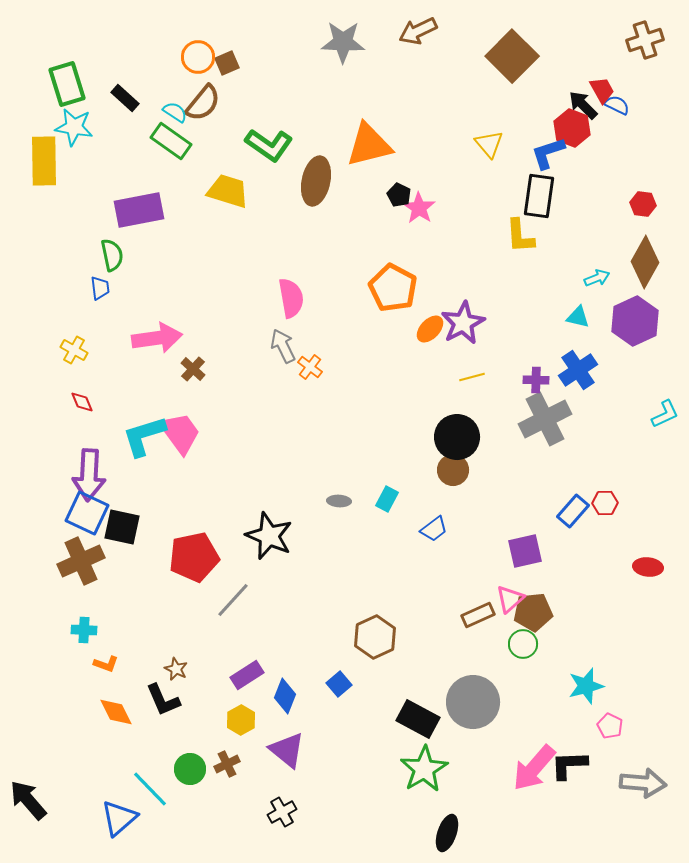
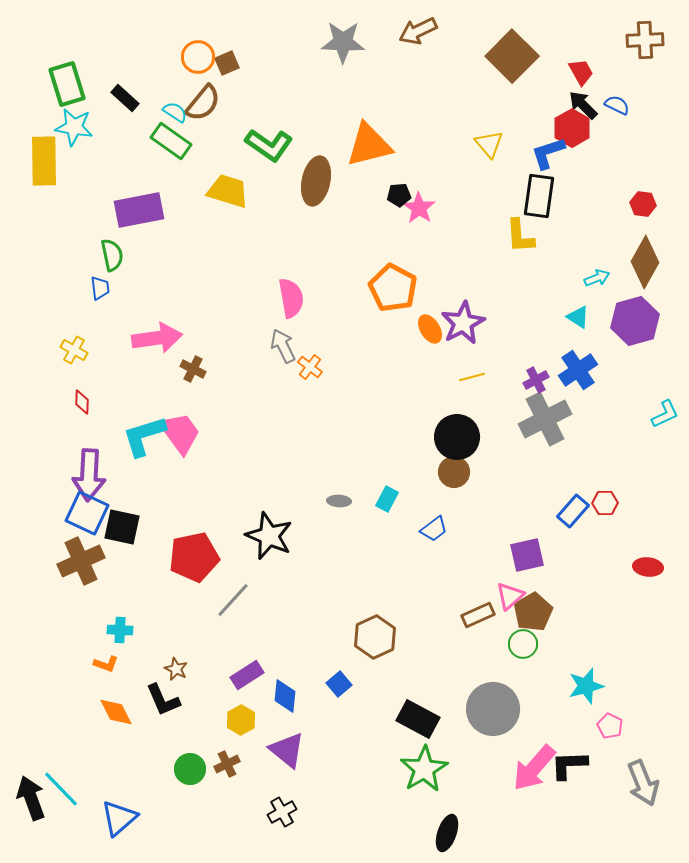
brown cross at (645, 40): rotated 15 degrees clockwise
red trapezoid at (602, 90): moved 21 px left, 18 px up
red hexagon at (572, 128): rotated 9 degrees clockwise
black pentagon at (399, 195): rotated 30 degrees counterclockwise
cyan triangle at (578, 317): rotated 20 degrees clockwise
purple hexagon at (635, 321): rotated 9 degrees clockwise
orange ellipse at (430, 329): rotated 76 degrees counterclockwise
brown cross at (193, 369): rotated 15 degrees counterclockwise
purple cross at (536, 380): rotated 30 degrees counterclockwise
red diamond at (82, 402): rotated 25 degrees clockwise
brown circle at (453, 470): moved 1 px right, 2 px down
purple square at (525, 551): moved 2 px right, 4 px down
pink triangle at (510, 599): moved 3 px up
brown pentagon at (533, 612): rotated 24 degrees counterclockwise
cyan cross at (84, 630): moved 36 px right
blue diamond at (285, 696): rotated 16 degrees counterclockwise
gray circle at (473, 702): moved 20 px right, 7 px down
gray arrow at (643, 783): rotated 63 degrees clockwise
cyan line at (150, 789): moved 89 px left
black arrow at (28, 800): moved 3 px right, 2 px up; rotated 21 degrees clockwise
